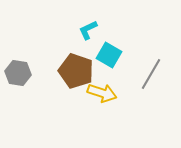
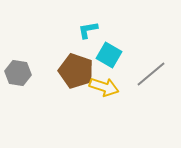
cyan L-shape: rotated 15 degrees clockwise
gray line: rotated 20 degrees clockwise
yellow arrow: moved 2 px right, 6 px up
